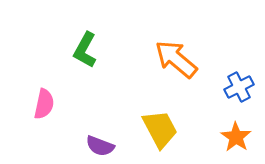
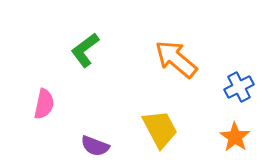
green L-shape: rotated 24 degrees clockwise
orange star: moved 1 px left
purple semicircle: moved 5 px left
